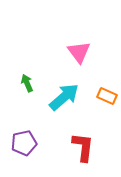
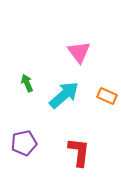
cyan arrow: moved 2 px up
red L-shape: moved 4 px left, 5 px down
